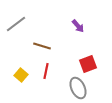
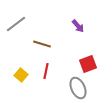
brown line: moved 2 px up
